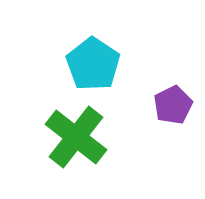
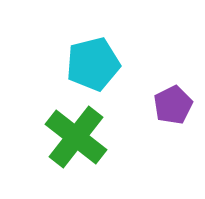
cyan pentagon: rotated 24 degrees clockwise
